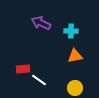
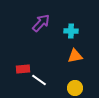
purple arrow: rotated 108 degrees clockwise
